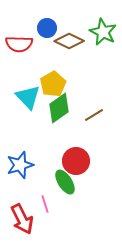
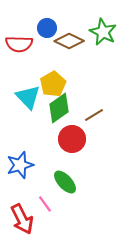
red circle: moved 4 px left, 22 px up
green ellipse: rotated 10 degrees counterclockwise
pink line: rotated 18 degrees counterclockwise
